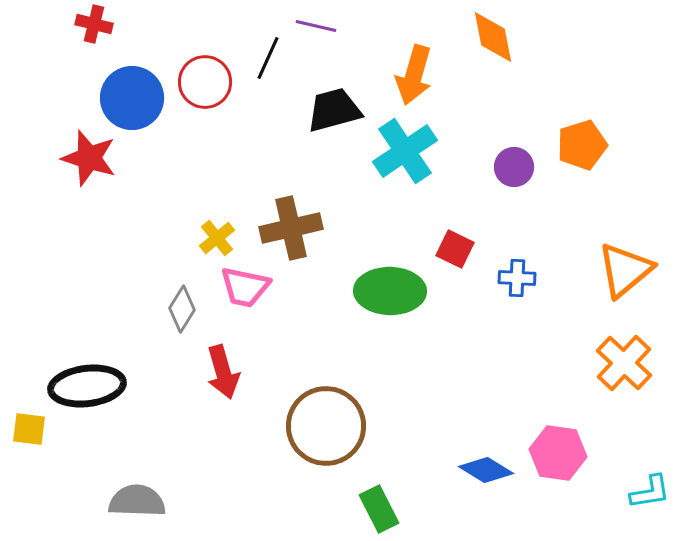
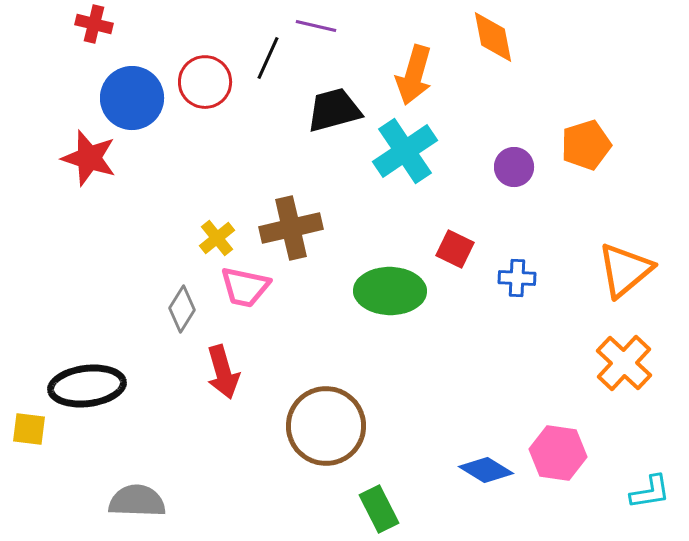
orange pentagon: moved 4 px right
